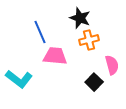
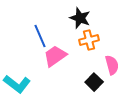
blue line: moved 4 px down
pink trapezoid: rotated 40 degrees counterclockwise
cyan L-shape: moved 2 px left, 5 px down
